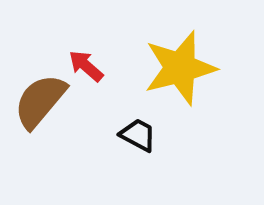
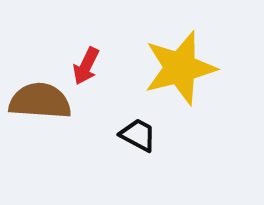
red arrow: rotated 105 degrees counterclockwise
brown semicircle: rotated 54 degrees clockwise
